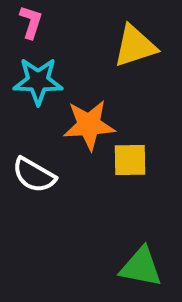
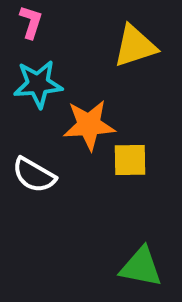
cyan star: moved 3 px down; rotated 6 degrees counterclockwise
